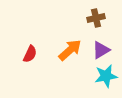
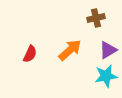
purple triangle: moved 7 px right
